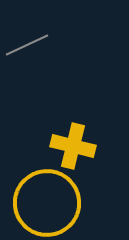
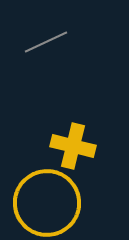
gray line: moved 19 px right, 3 px up
